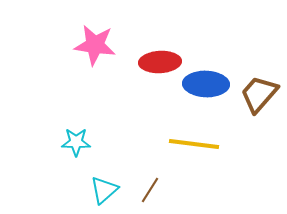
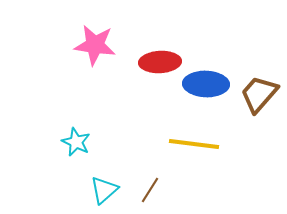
cyan star: rotated 24 degrees clockwise
